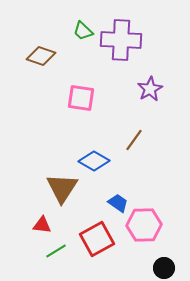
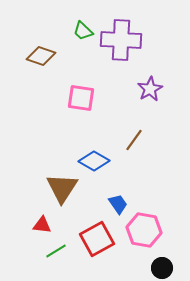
blue trapezoid: moved 1 px down; rotated 20 degrees clockwise
pink hexagon: moved 5 px down; rotated 12 degrees clockwise
black circle: moved 2 px left
